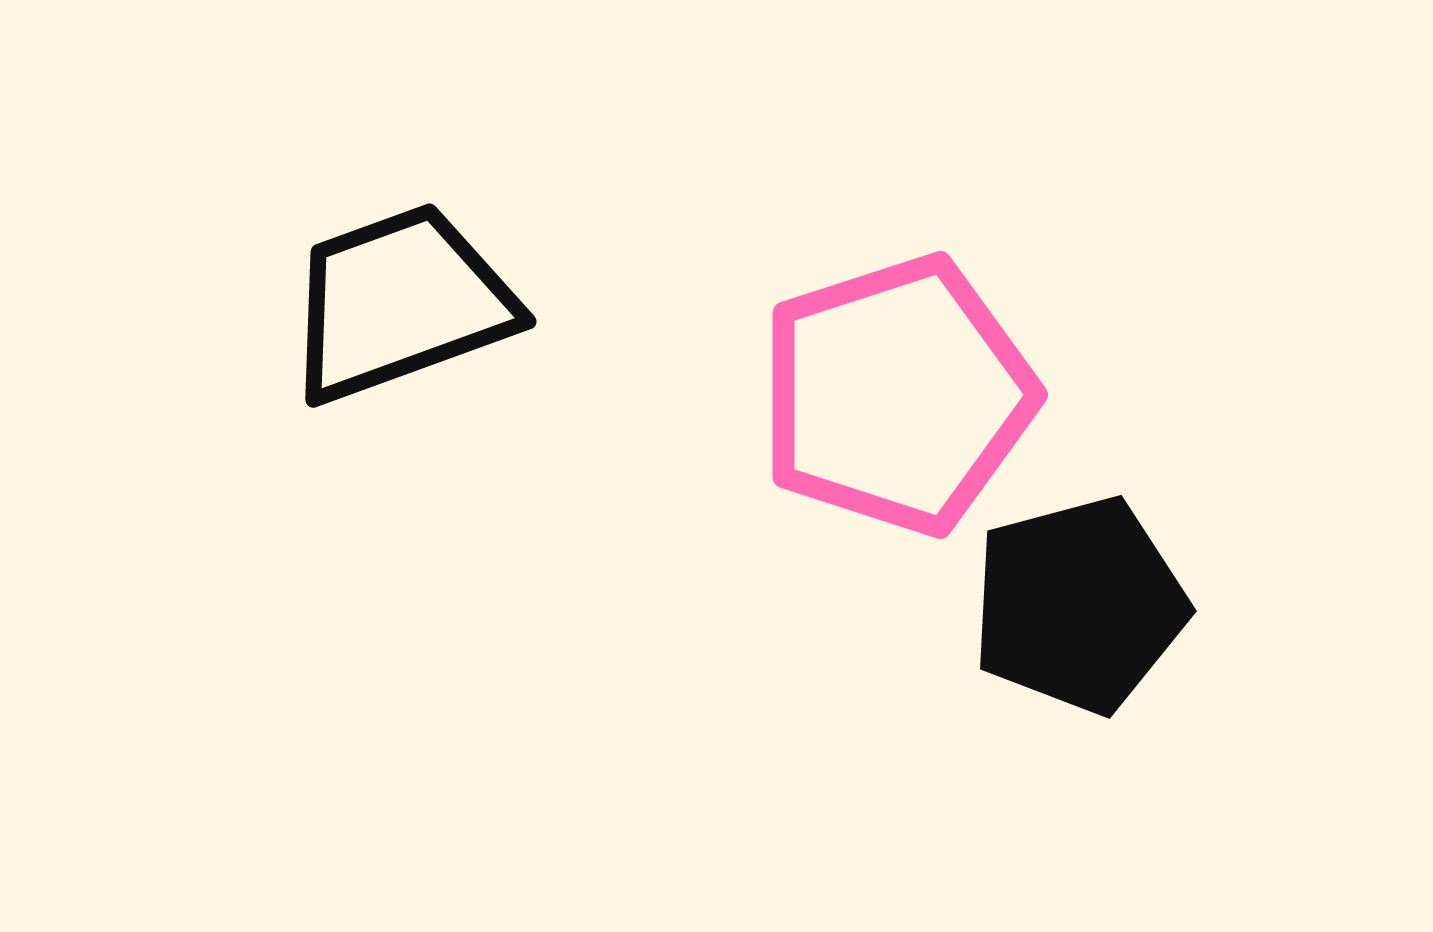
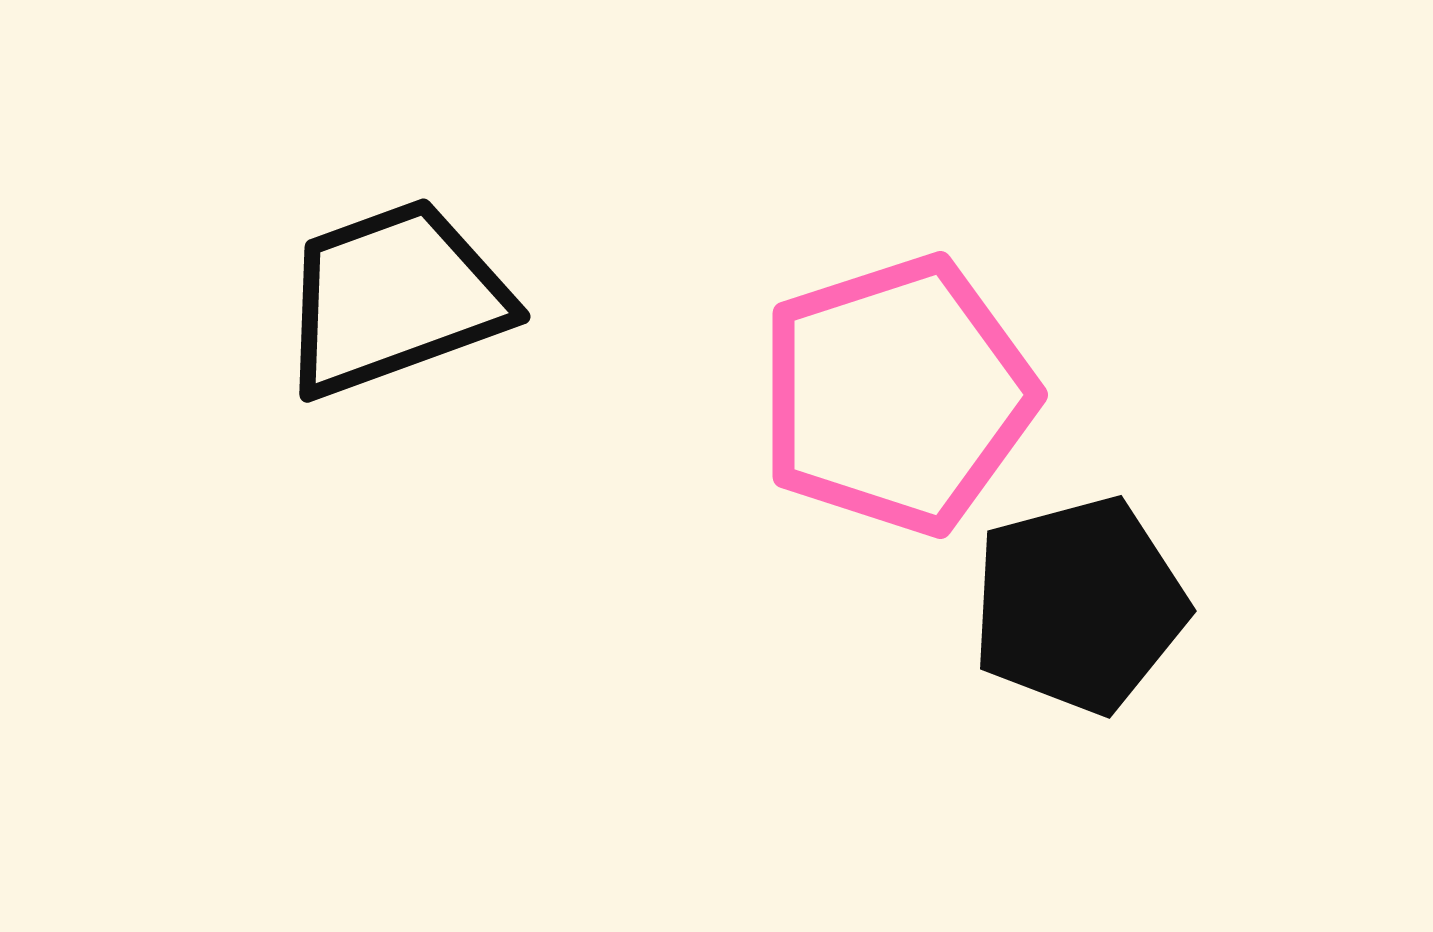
black trapezoid: moved 6 px left, 5 px up
